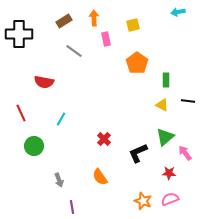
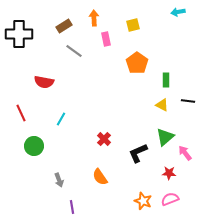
brown rectangle: moved 5 px down
